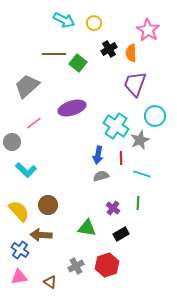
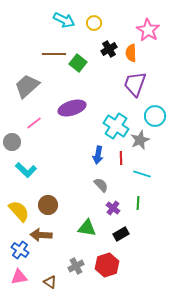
gray semicircle: moved 9 px down; rotated 63 degrees clockwise
